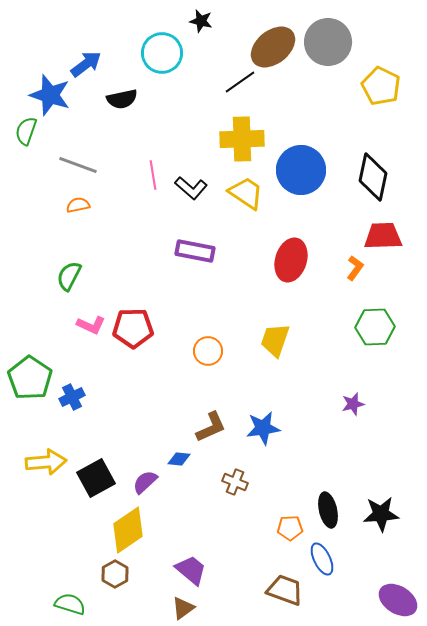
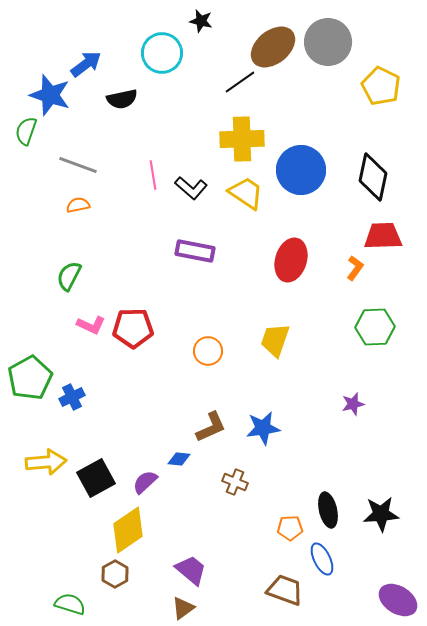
green pentagon at (30, 378): rotated 9 degrees clockwise
